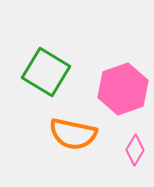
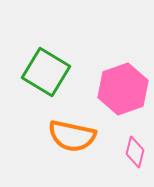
orange semicircle: moved 1 px left, 2 px down
pink diamond: moved 2 px down; rotated 16 degrees counterclockwise
